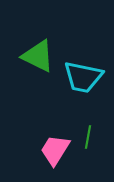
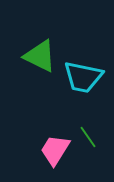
green triangle: moved 2 px right
green line: rotated 45 degrees counterclockwise
